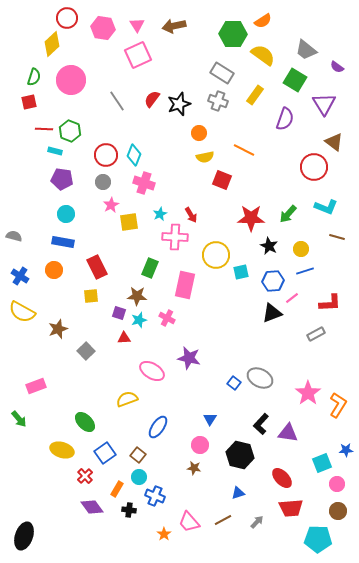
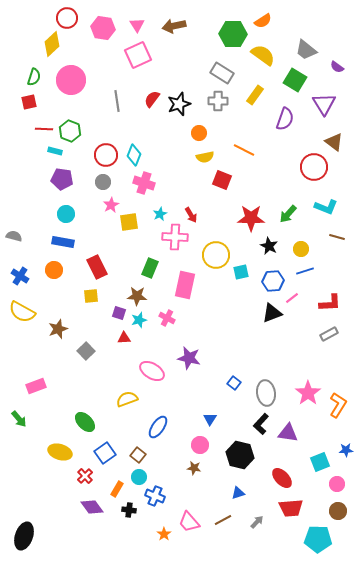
gray line at (117, 101): rotated 25 degrees clockwise
gray cross at (218, 101): rotated 18 degrees counterclockwise
gray rectangle at (316, 334): moved 13 px right
gray ellipse at (260, 378): moved 6 px right, 15 px down; rotated 55 degrees clockwise
yellow ellipse at (62, 450): moved 2 px left, 2 px down
cyan square at (322, 463): moved 2 px left, 1 px up
